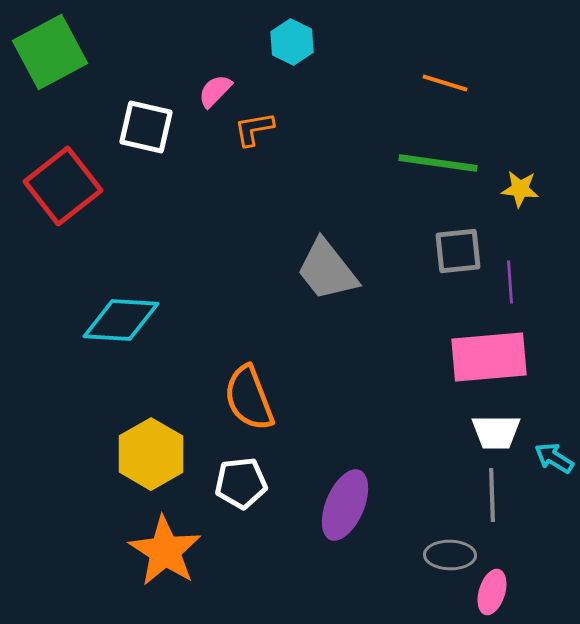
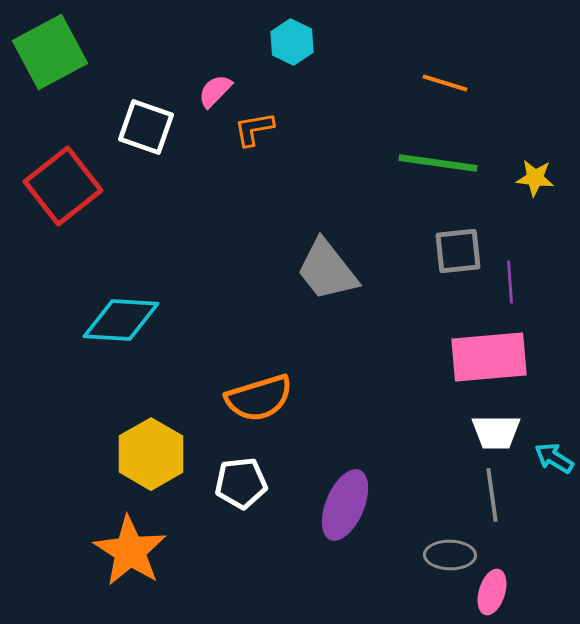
white square: rotated 6 degrees clockwise
yellow star: moved 15 px right, 11 px up
orange semicircle: moved 10 px right; rotated 86 degrees counterclockwise
gray line: rotated 6 degrees counterclockwise
orange star: moved 35 px left
